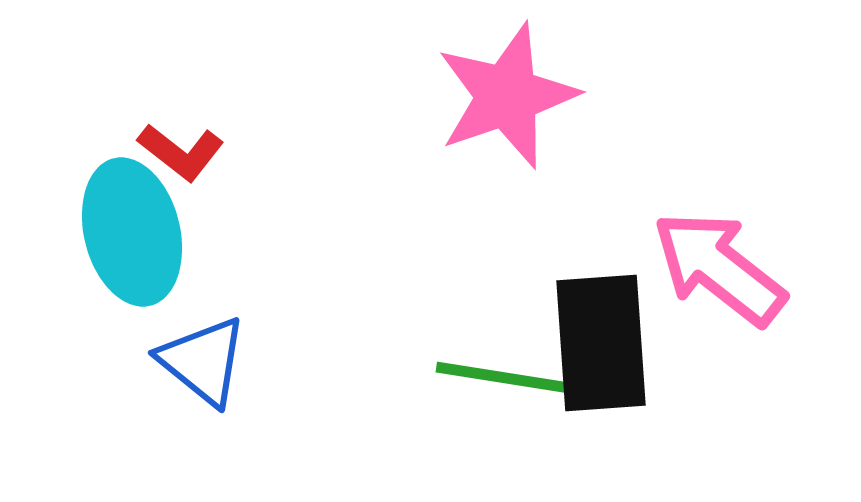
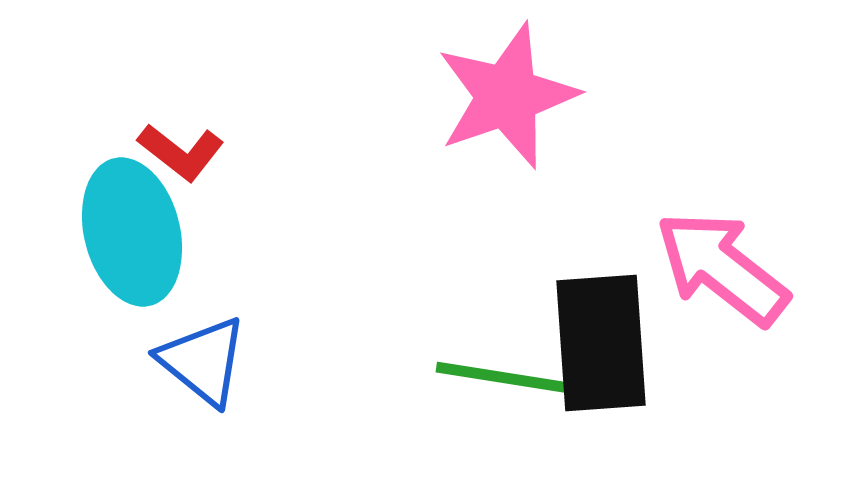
pink arrow: moved 3 px right
